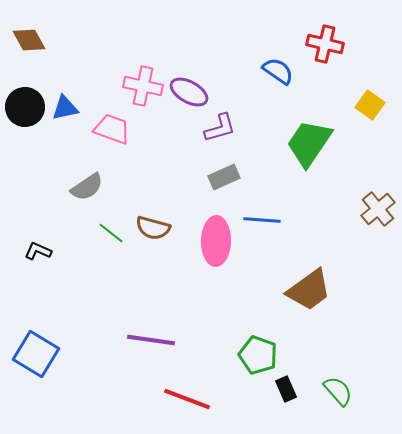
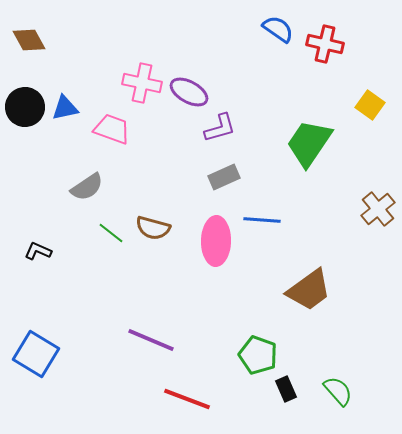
blue semicircle: moved 42 px up
pink cross: moved 1 px left, 3 px up
purple line: rotated 15 degrees clockwise
